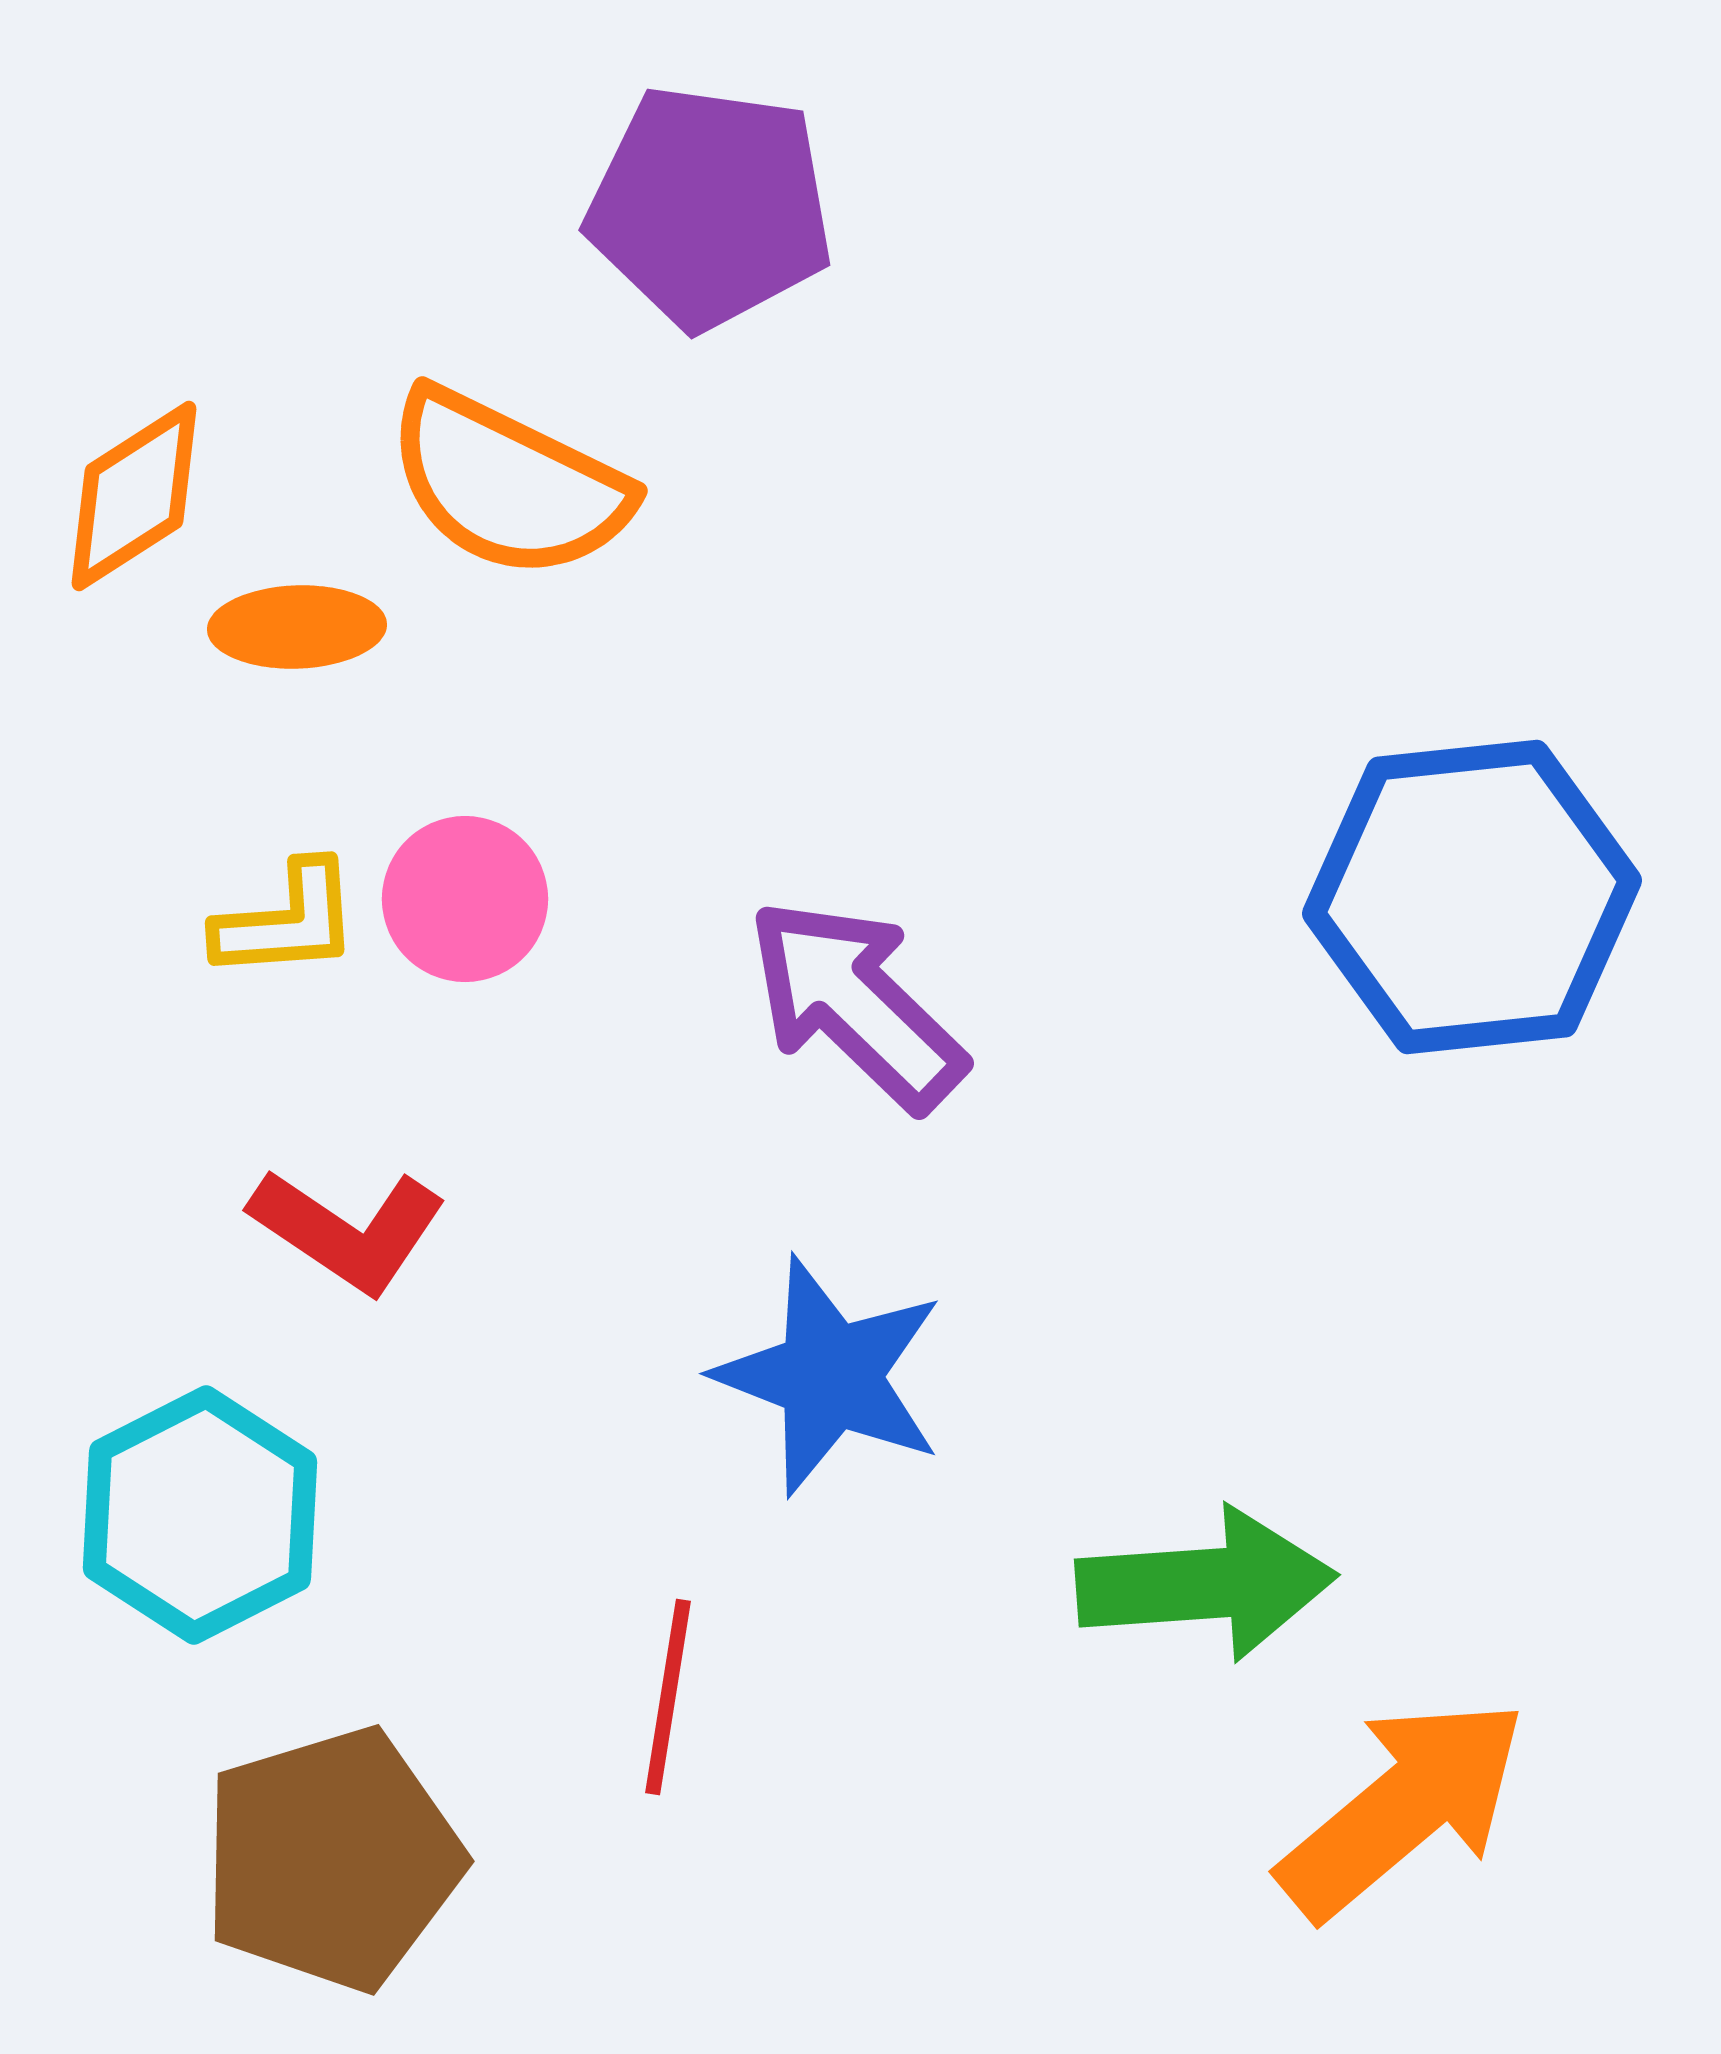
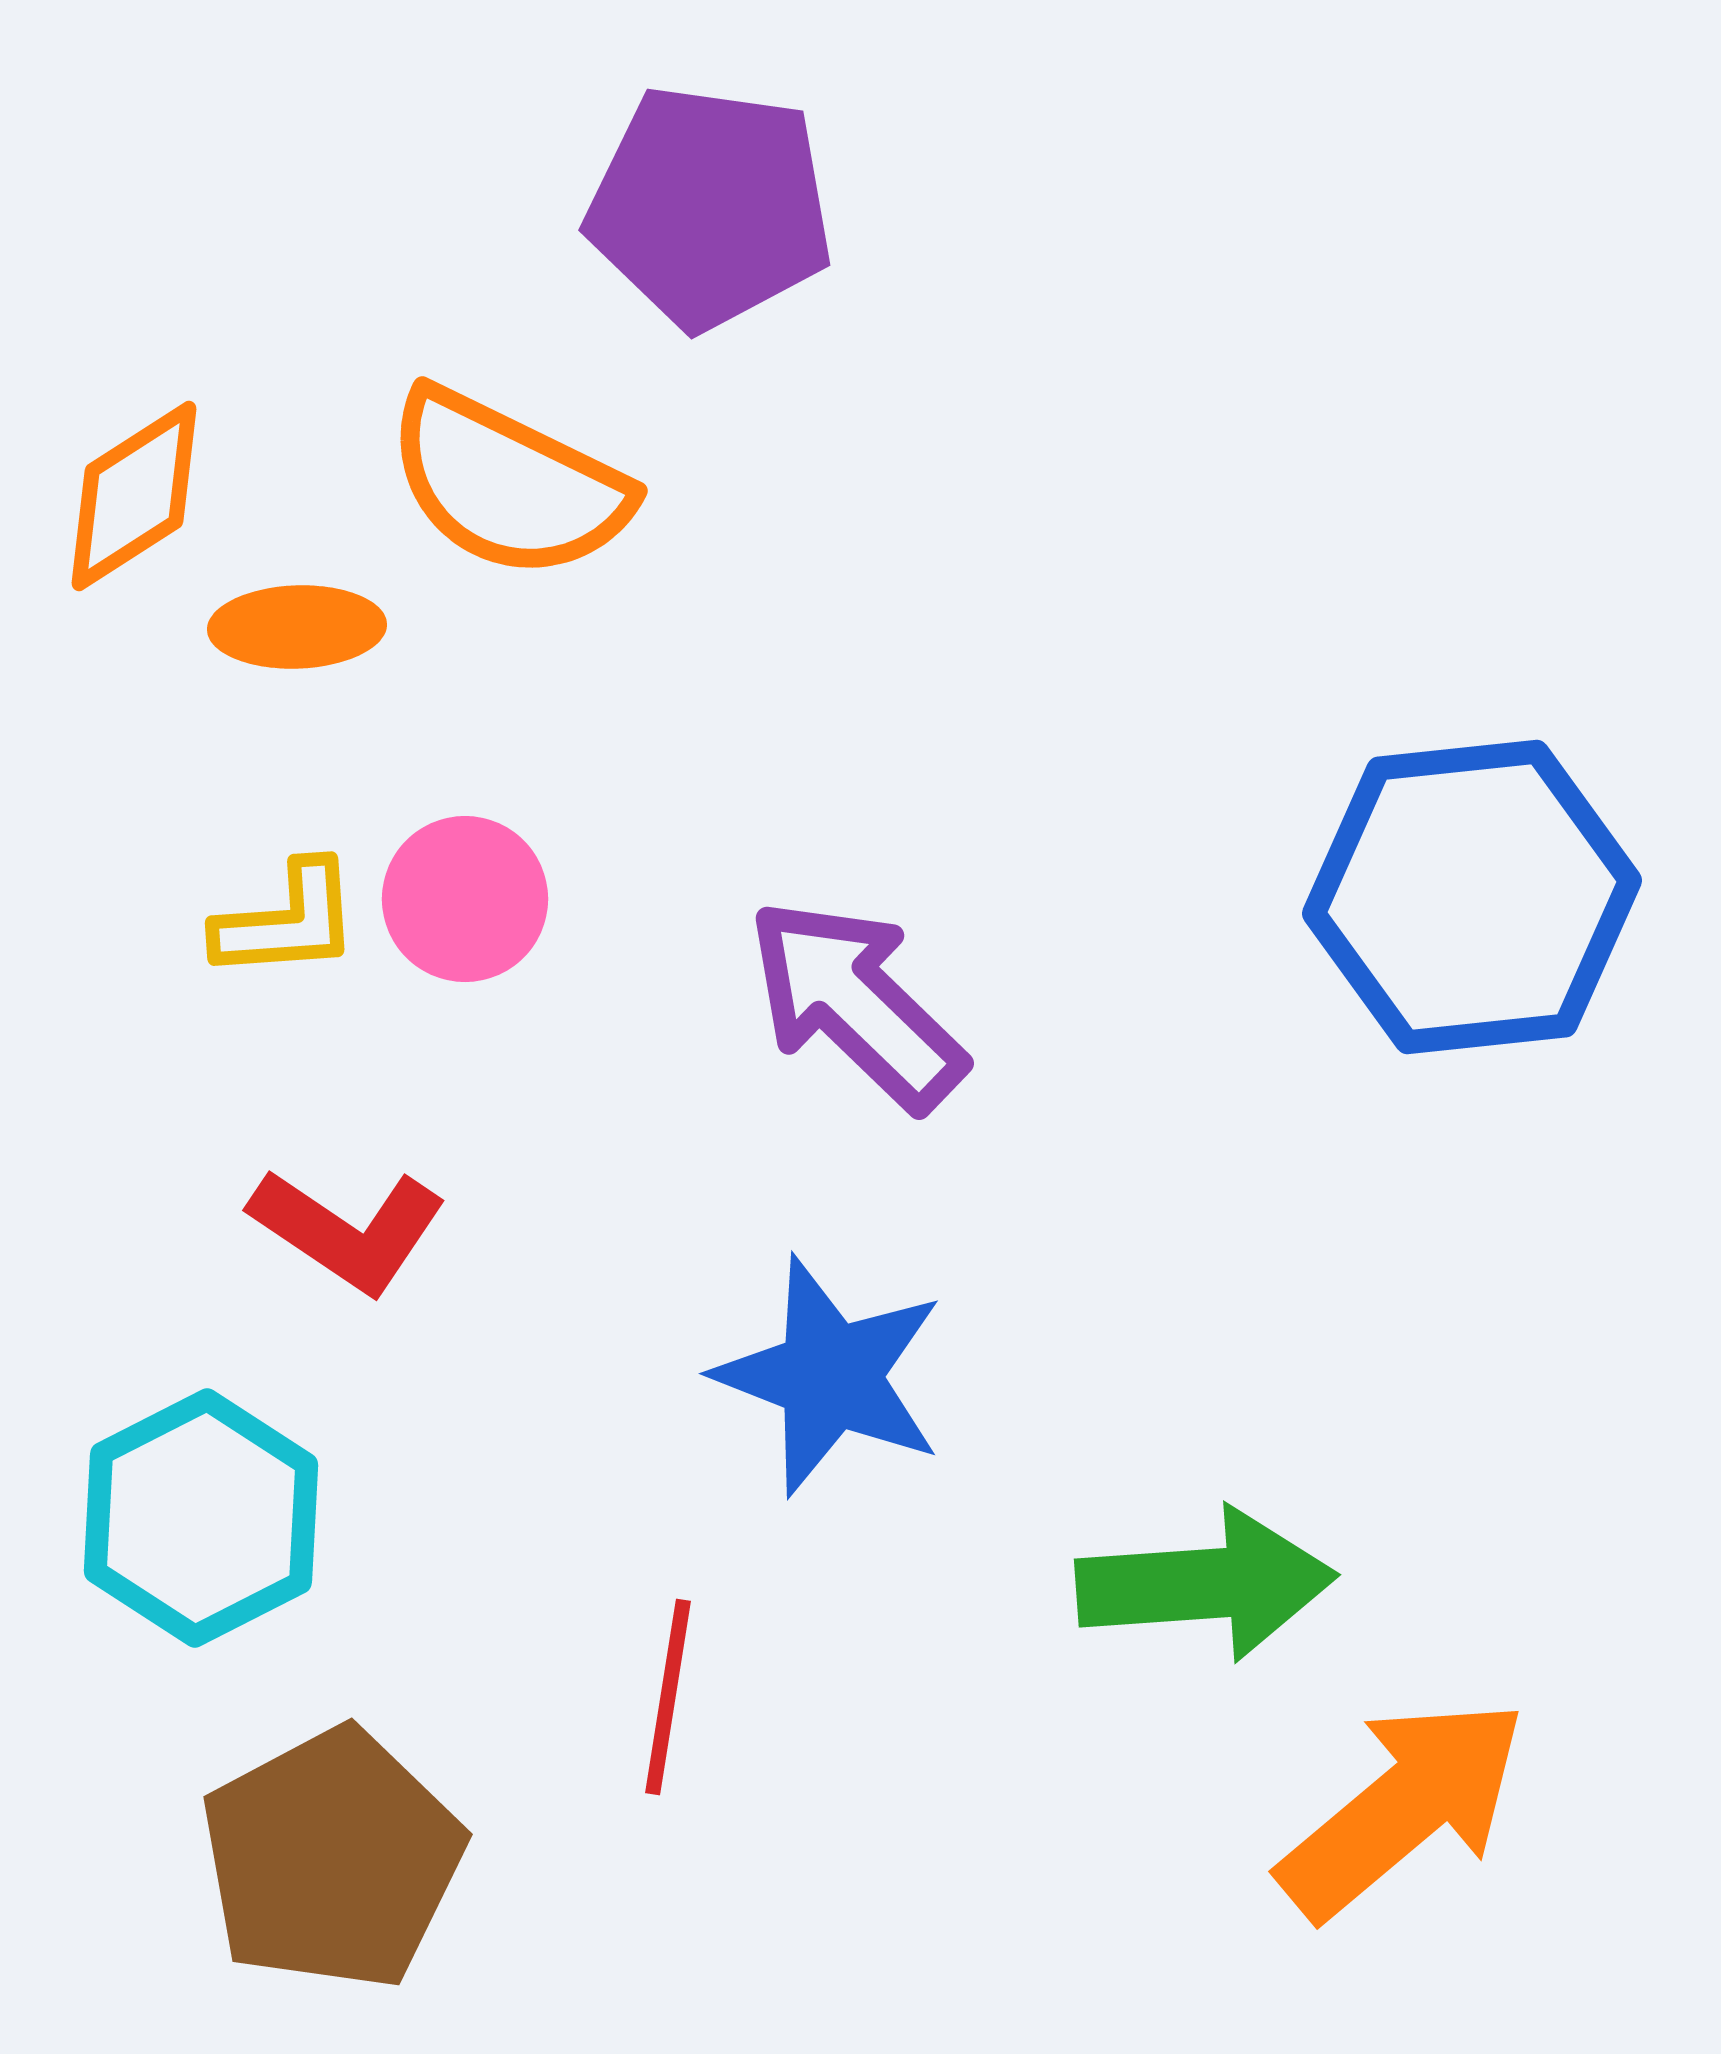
cyan hexagon: moved 1 px right, 3 px down
brown pentagon: rotated 11 degrees counterclockwise
